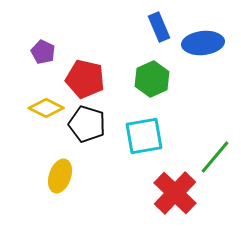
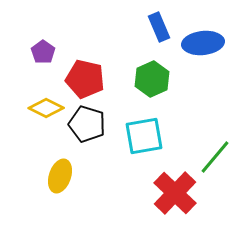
purple pentagon: rotated 10 degrees clockwise
